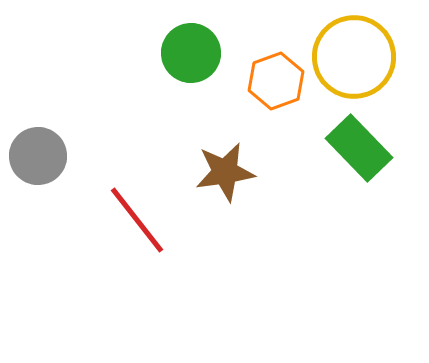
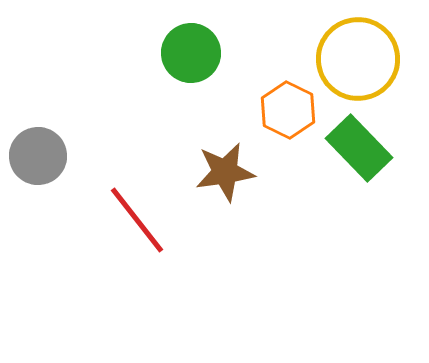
yellow circle: moved 4 px right, 2 px down
orange hexagon: moved 12 px right, 29 px down; rotated 14 degrees counterclockwise
